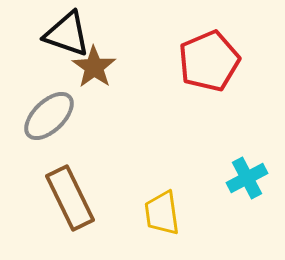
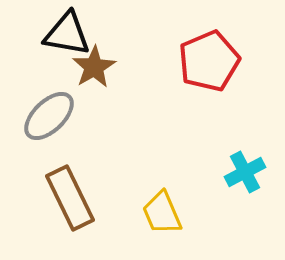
black triangle: rotated 9 degrees counterclockwise
brown star: rotated 6 degrees clockwise
cyan cross: moved 2 px left, 6 px up
yellow trapezoid: rotated 15 degrees counterclockwise
